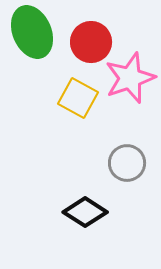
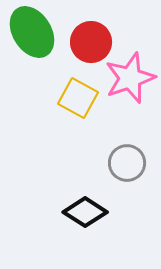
green ellipse: rotated 9 degrees counterclockwise
